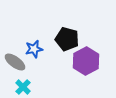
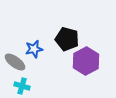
cyan cross: moved 1 px left, 1 px up; rotated 28 degrees counterclockwise
